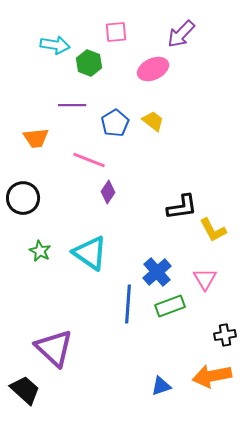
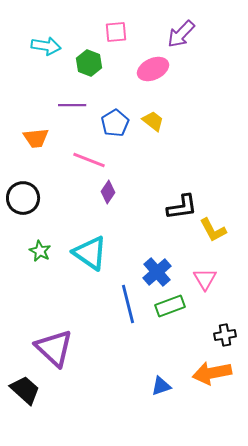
cyan arrow: moved 9 px left, 1 px down
blue line: rotated 18 degrees counterclockwise
orange arrow: moved 3 px up
